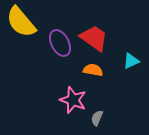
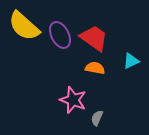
yellow semicircle: moved 3 px right, 4 px down; rotated 8 degrees counterclockwise
purple ellipse: moved 8 px up
orange semicircle: moved 2 px right, 2 px up
